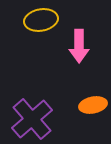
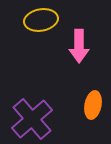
orange ellipse: rotated 68 degrees counterclockwise
